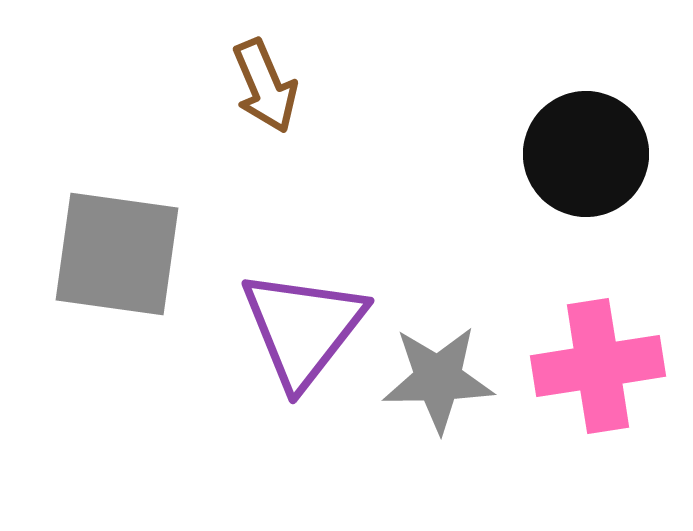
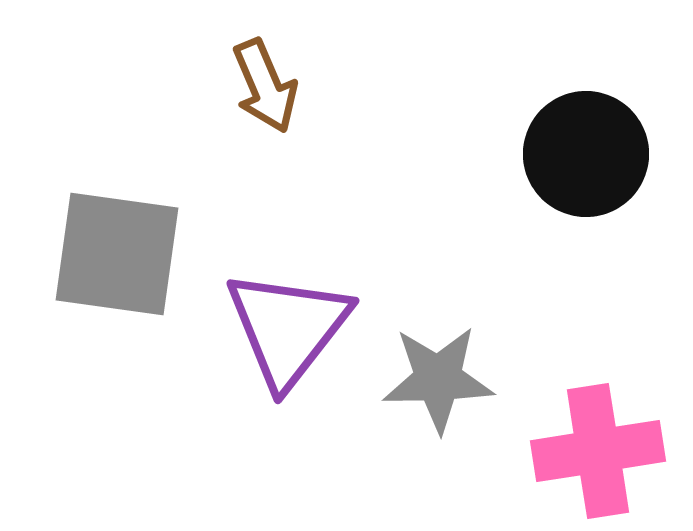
purple triangle: moved 15 px left
pink cross: moved 85 px down
